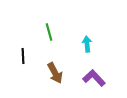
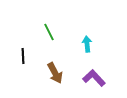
green line: rotated 12 degrees counterclockwise
